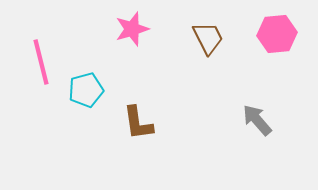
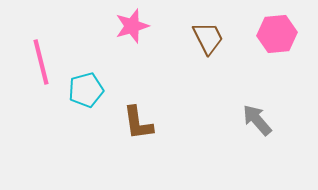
pink star: moved 3 px up
